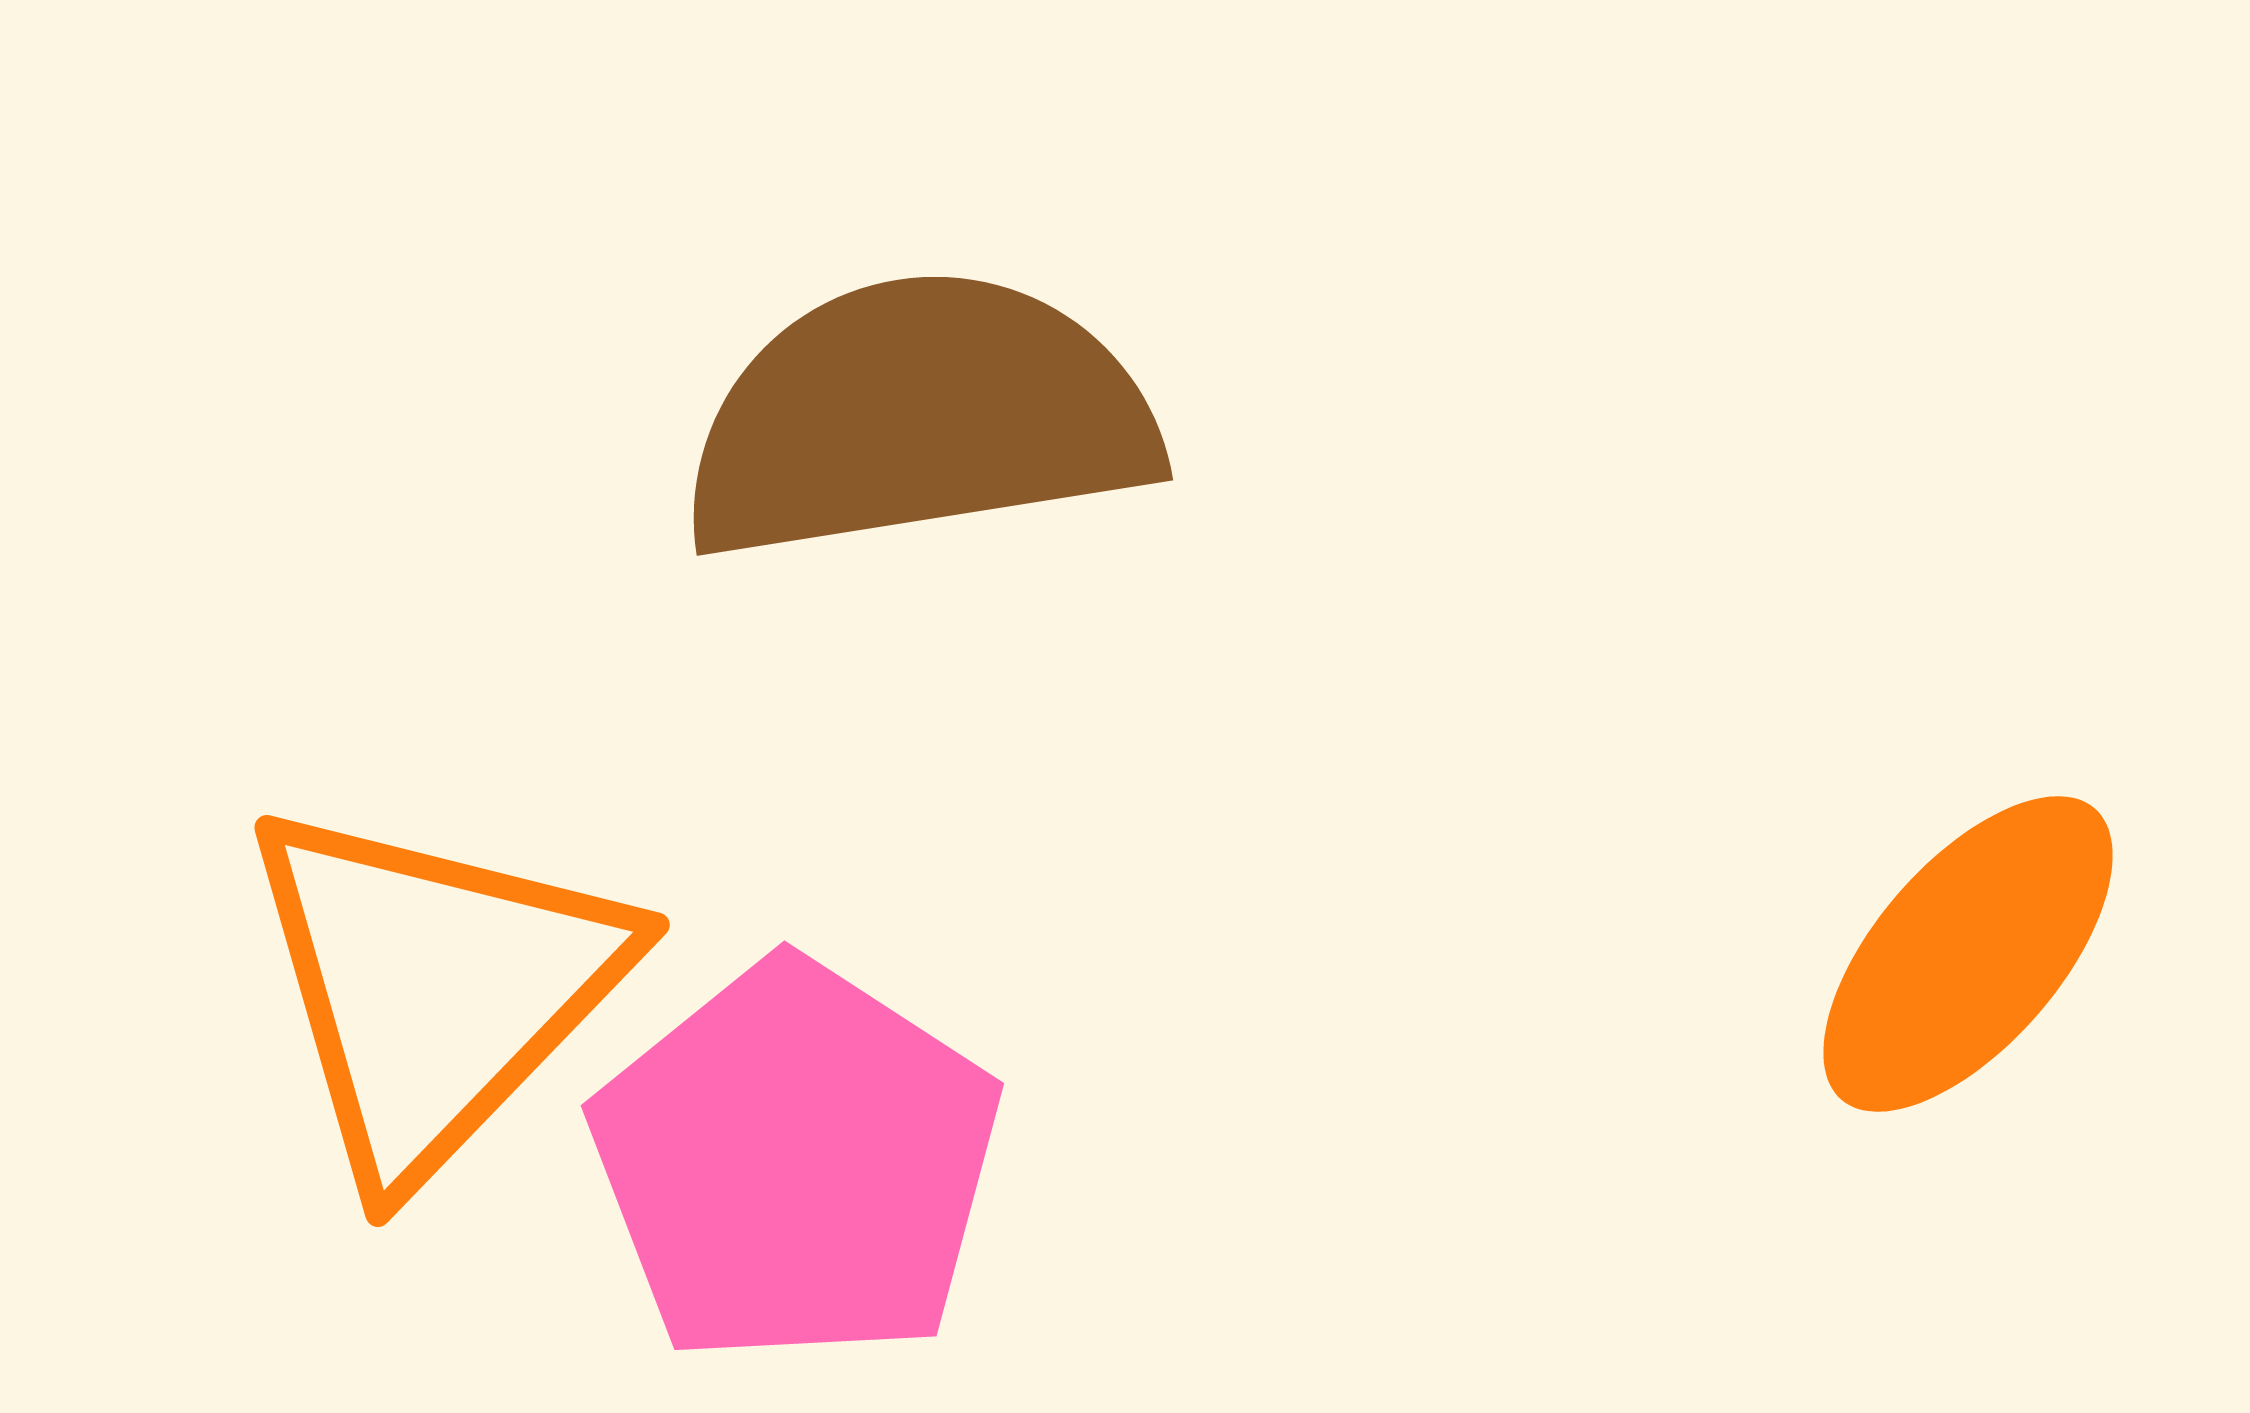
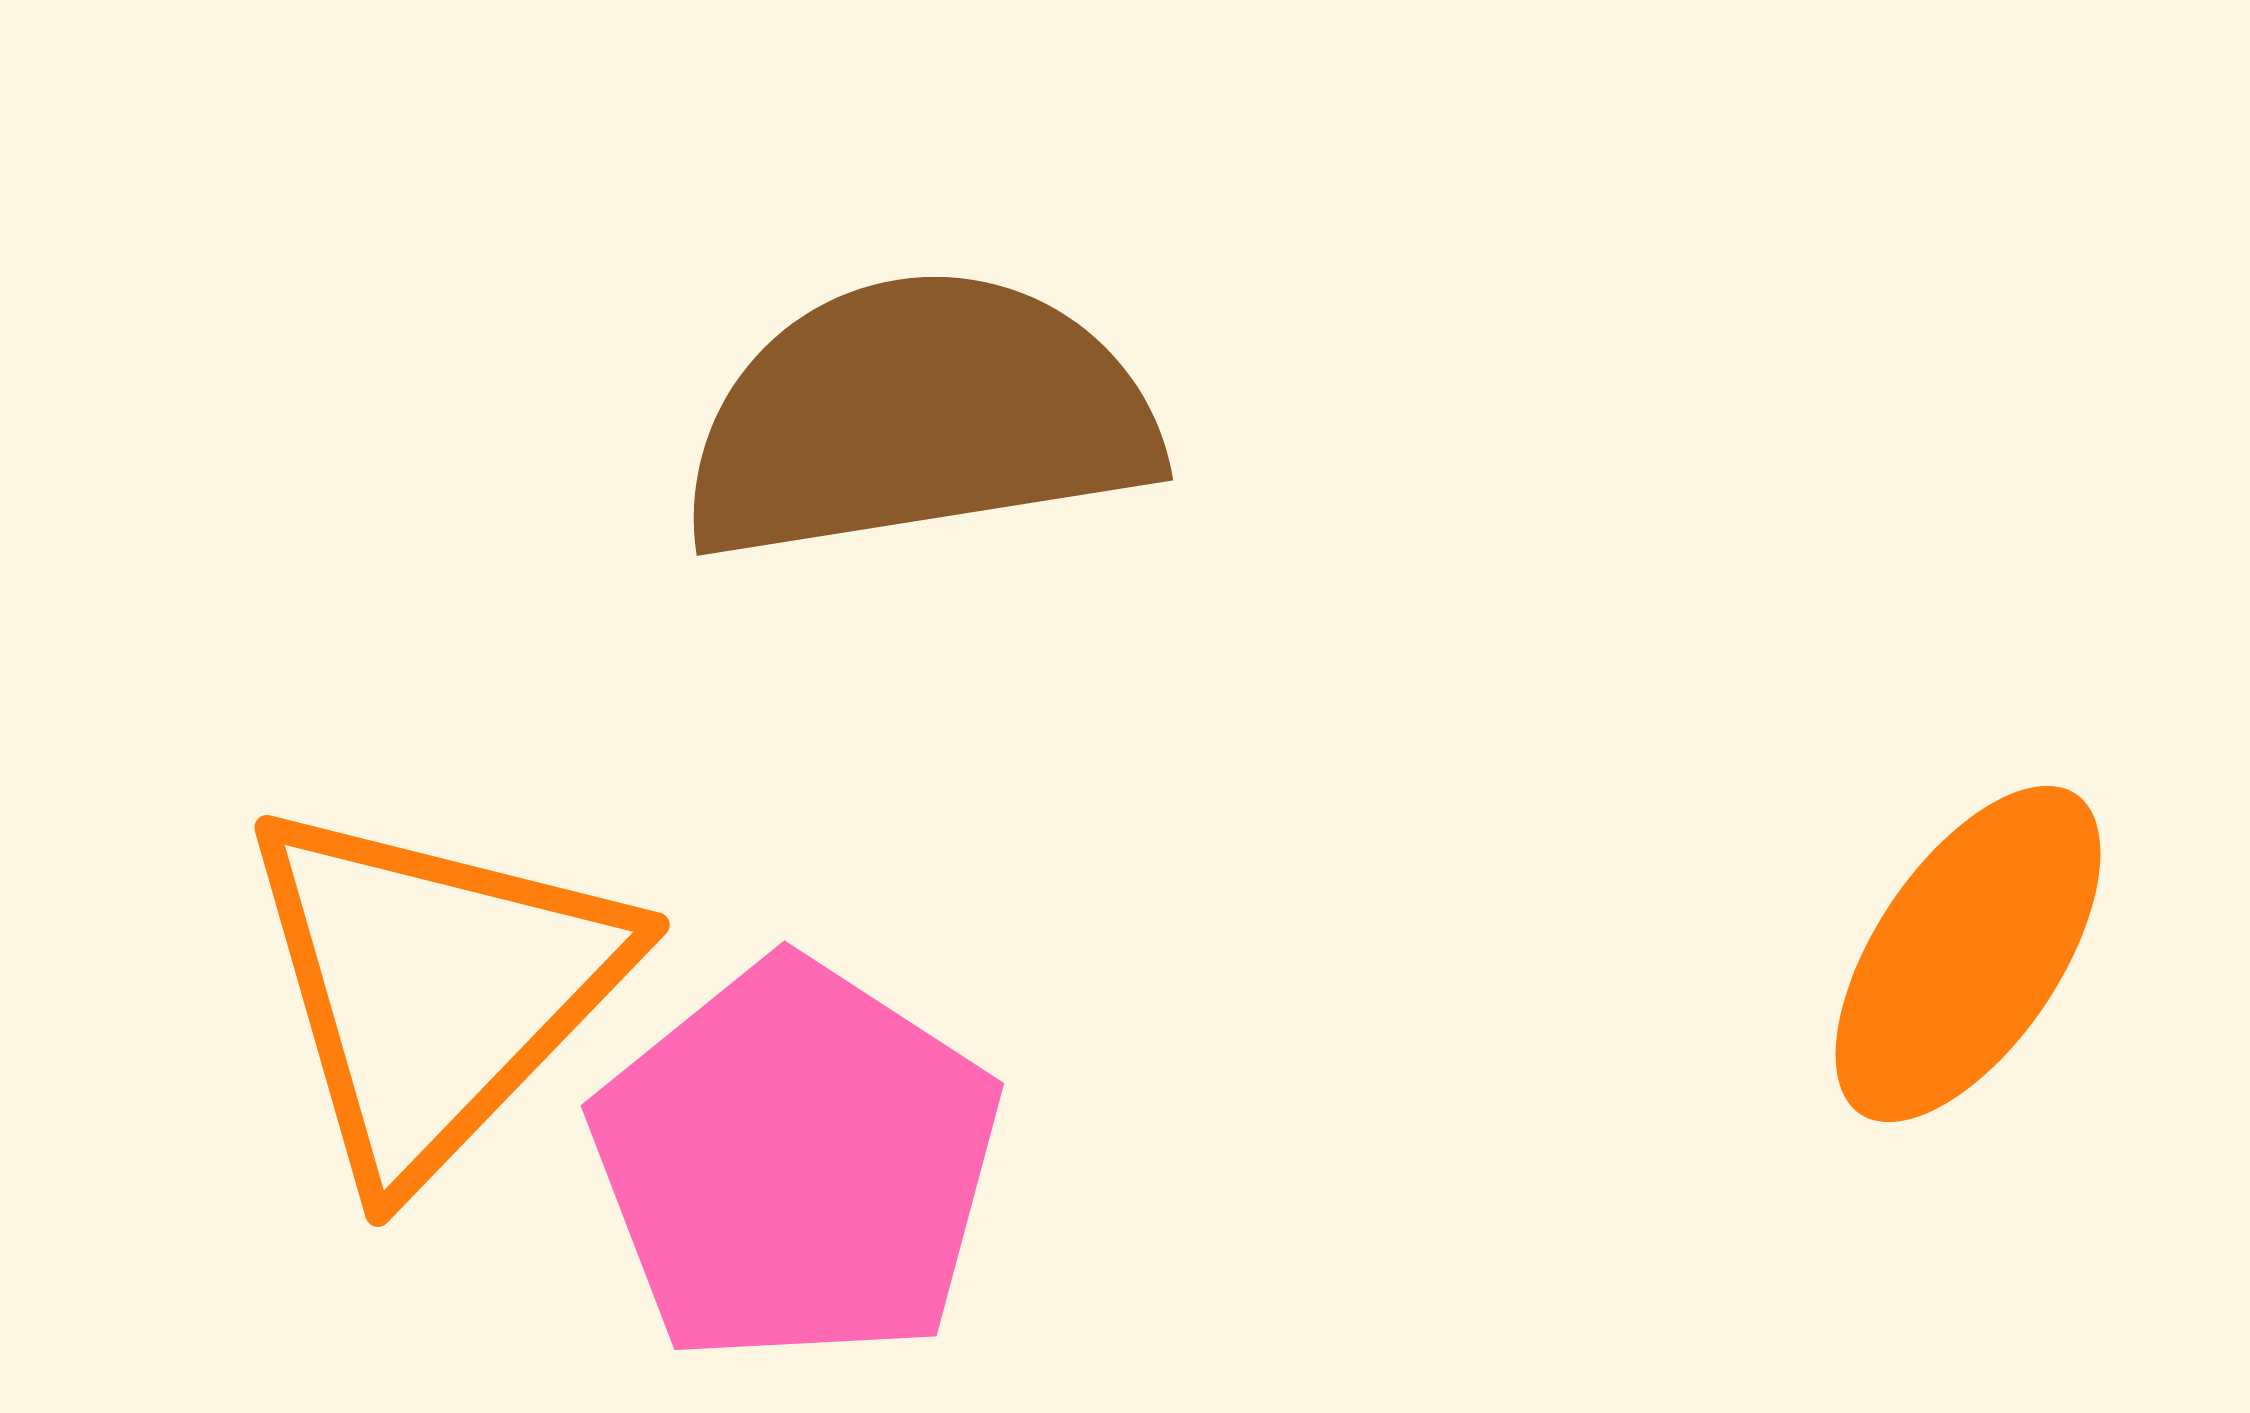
orange ellipse: rotated 7 degrees counterclockwise
